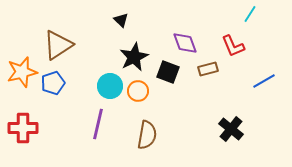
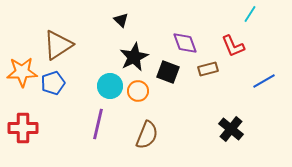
orange star: rotated 12 degrees clockwise
brown semicircle: rotated 12 degrees clockwise
